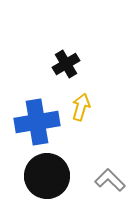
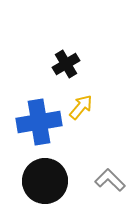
yellow arrow: rotated 24 degrees clockwise
blue cross: moved 2 px right
black circle: moved 2 px left, 5 px down
